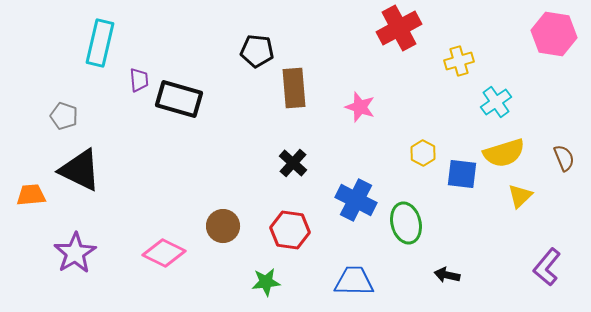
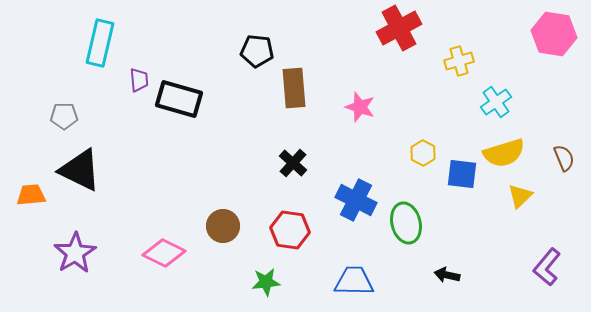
gray pentagon: rotated 20 degrees counterclockwise
